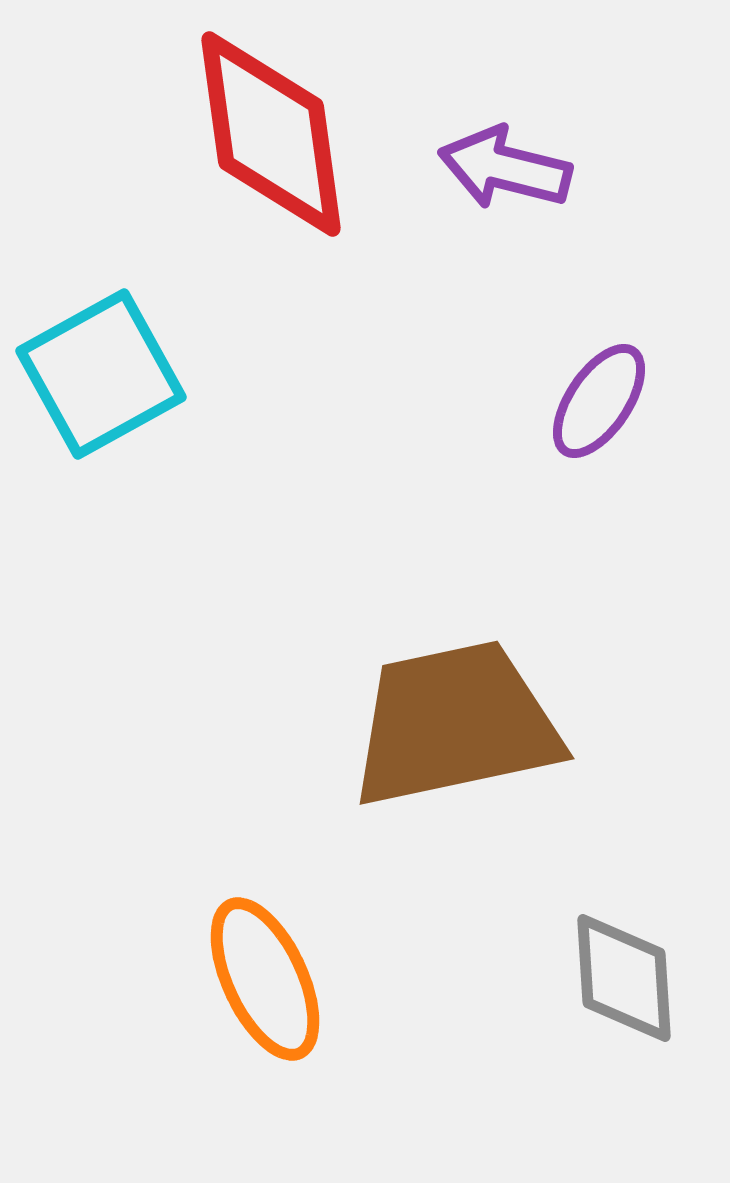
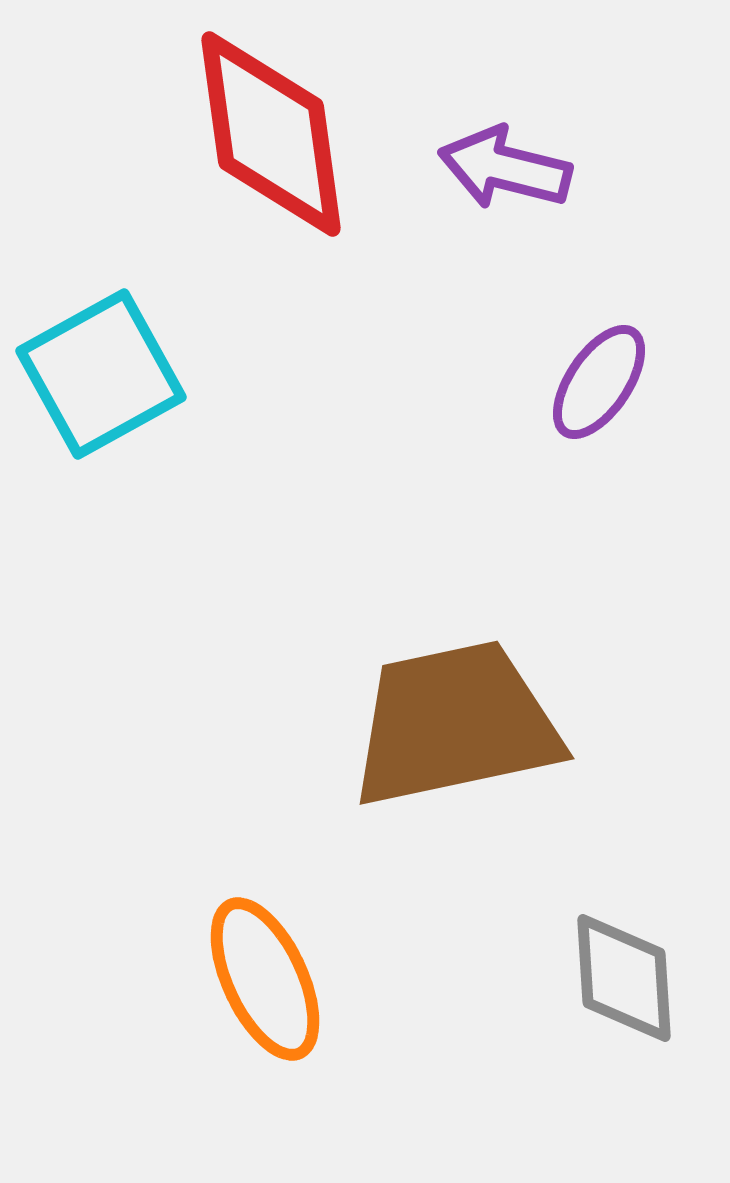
purple ellipse: moved 19 px up
